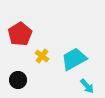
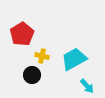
red pentagon: moved 2 px right
yellow cross: rotated 24 degrees counterclockwise
black circle: moved 14 px right, 5 px up
